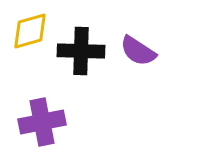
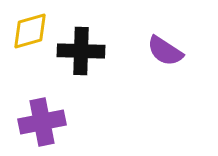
purple semicircle: moved 27 px right
